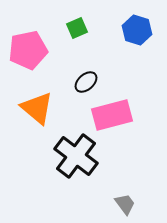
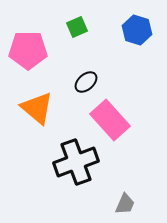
green square: moved 1 px up
pink pentagon: rotated 12 degrees clockwise
pink rectangle: moved 2 px left, 5 px down; rotated 63 degrees clockwise
black cross: moved 6 px down; rotated 33 degrees clockwise
gray trapezoid: rotated 60 degrees clockwise
